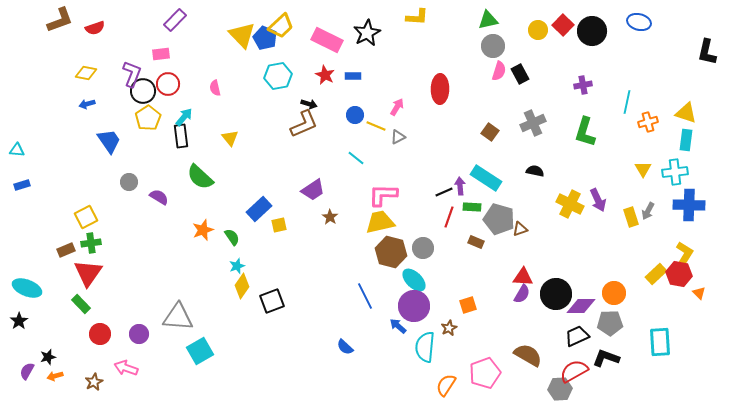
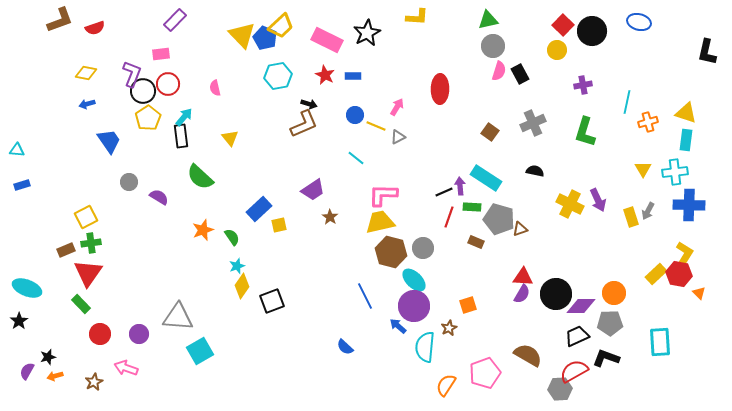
yellow circle at (538, 30): moved 19 px right, 20 px down
